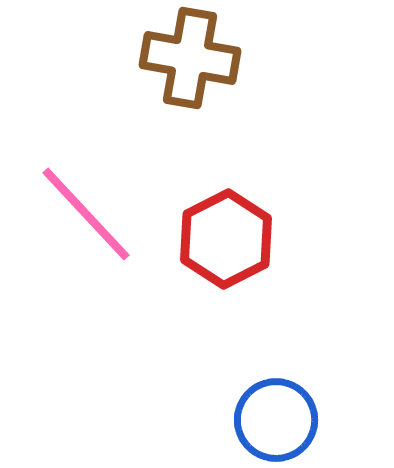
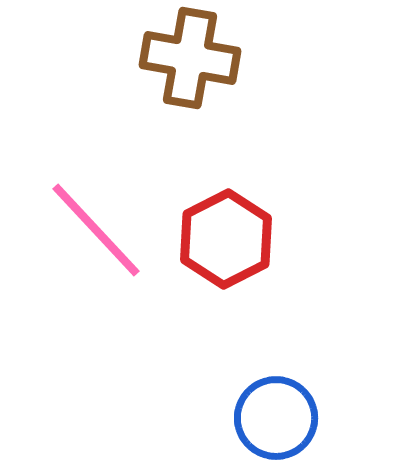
pink line: moved 10 px right, 16 px down
blue circle: moved 2 px up
